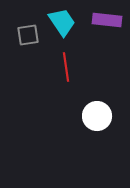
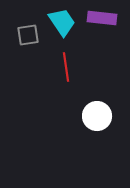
purple rectangle: moved 5 px left, 2 px up
